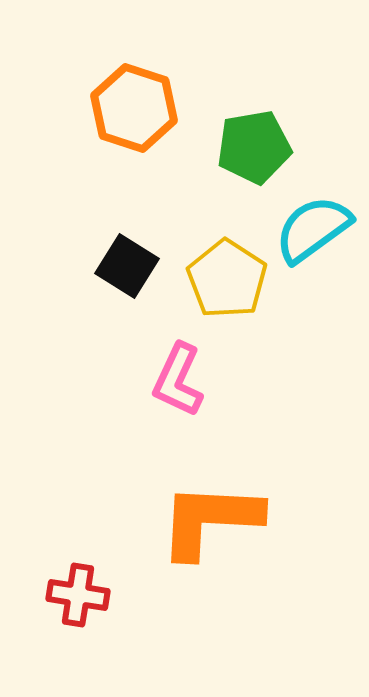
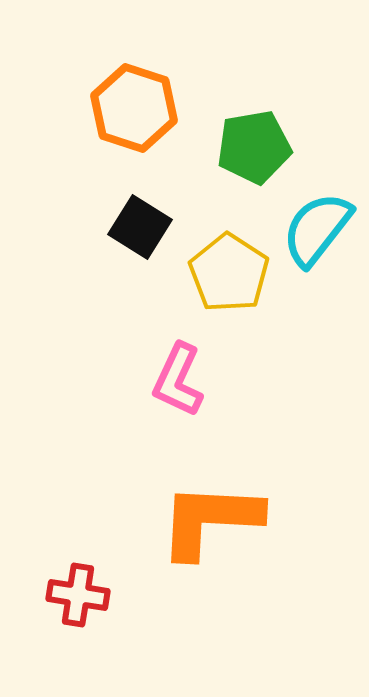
cyan semicircle: moved 4 px right; rotated 16 degrees counterclockwise
black square: moved 13 px right, 39 px up
yellow pentagon: moved 2 px right, 6 px up
